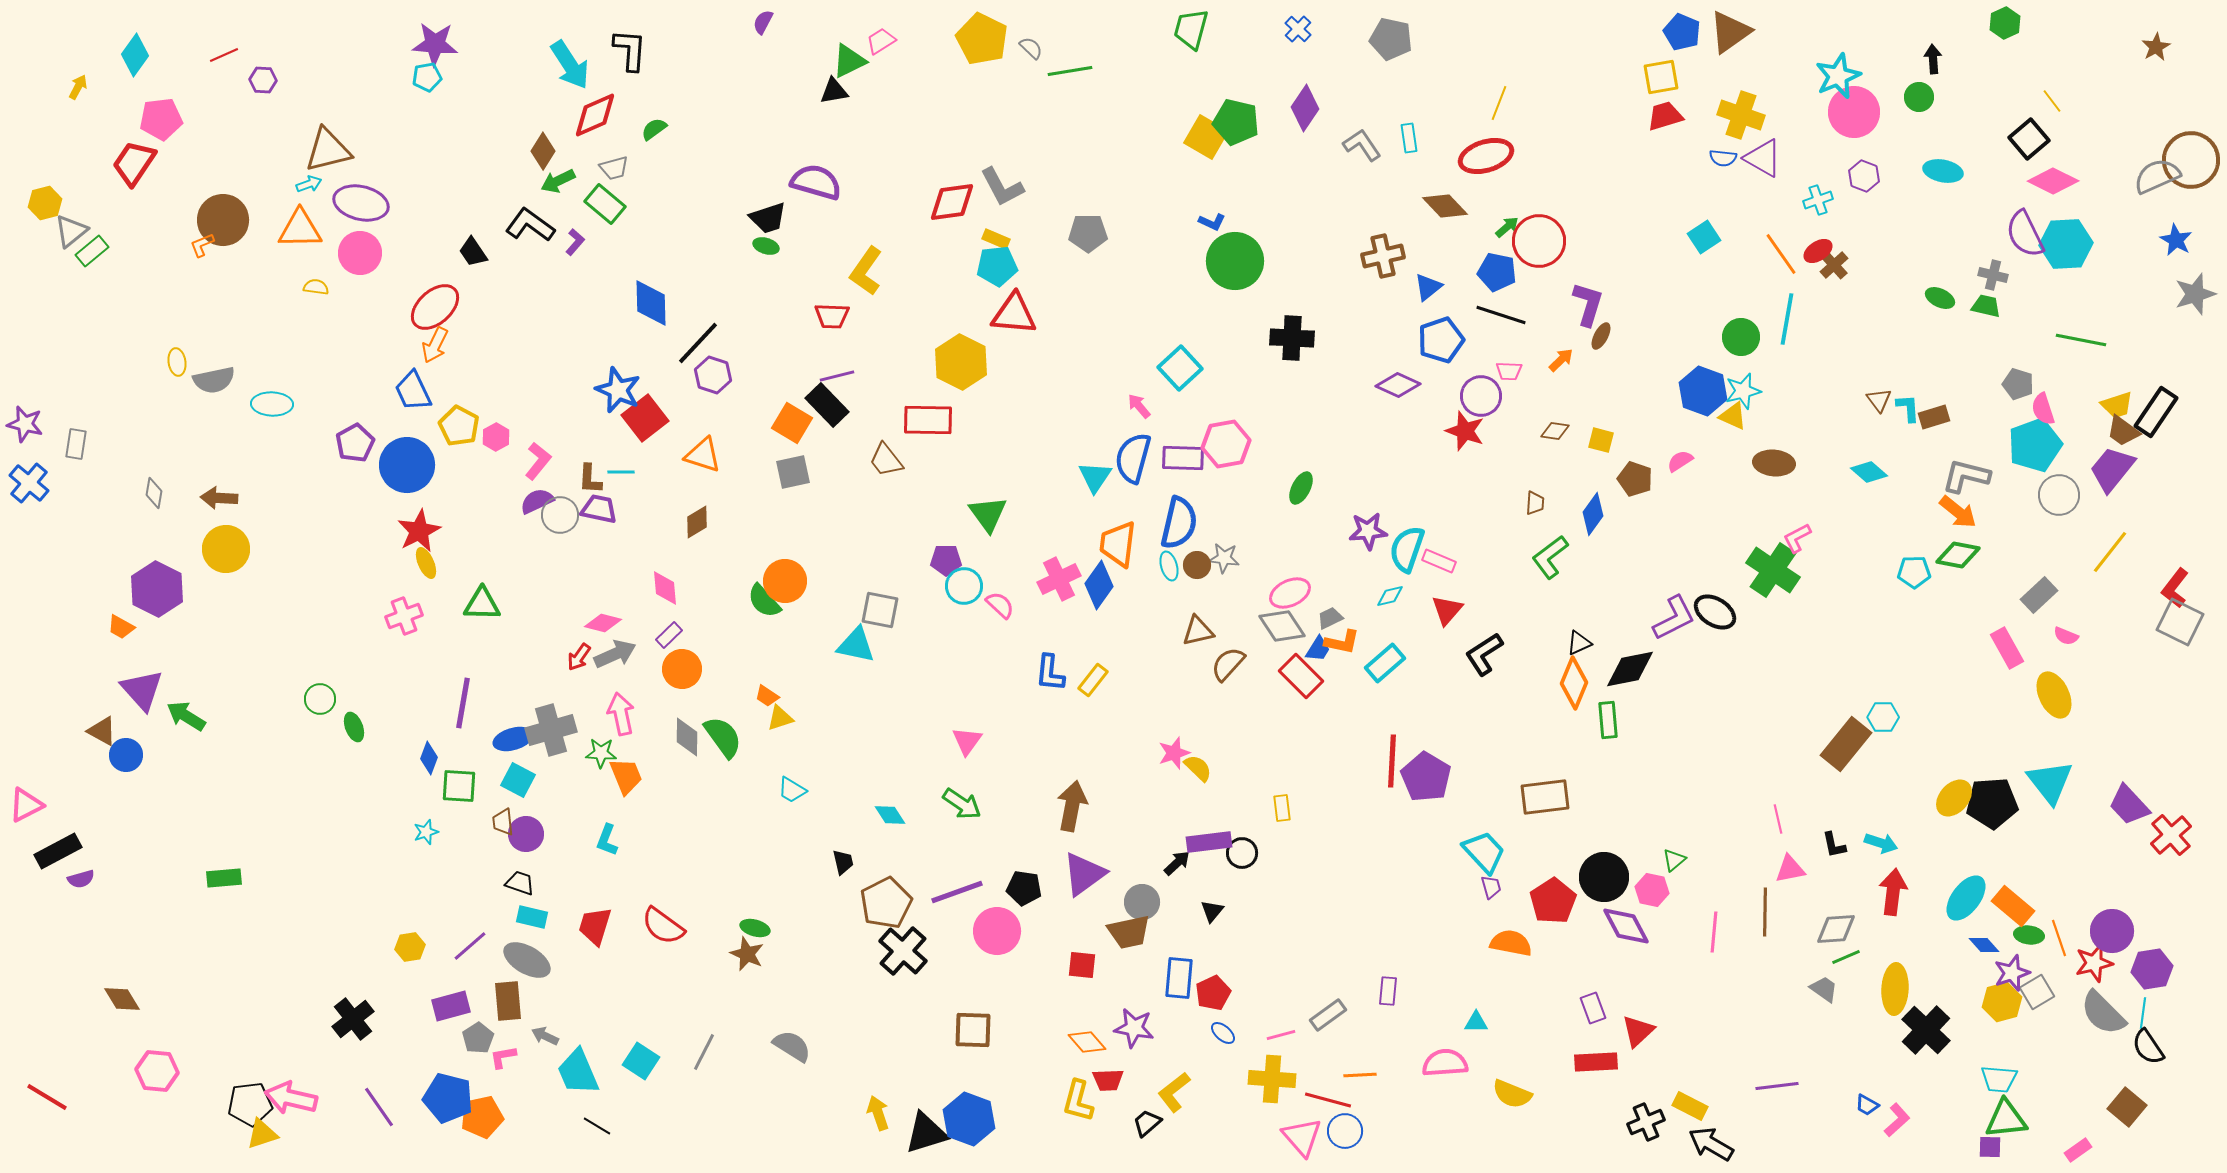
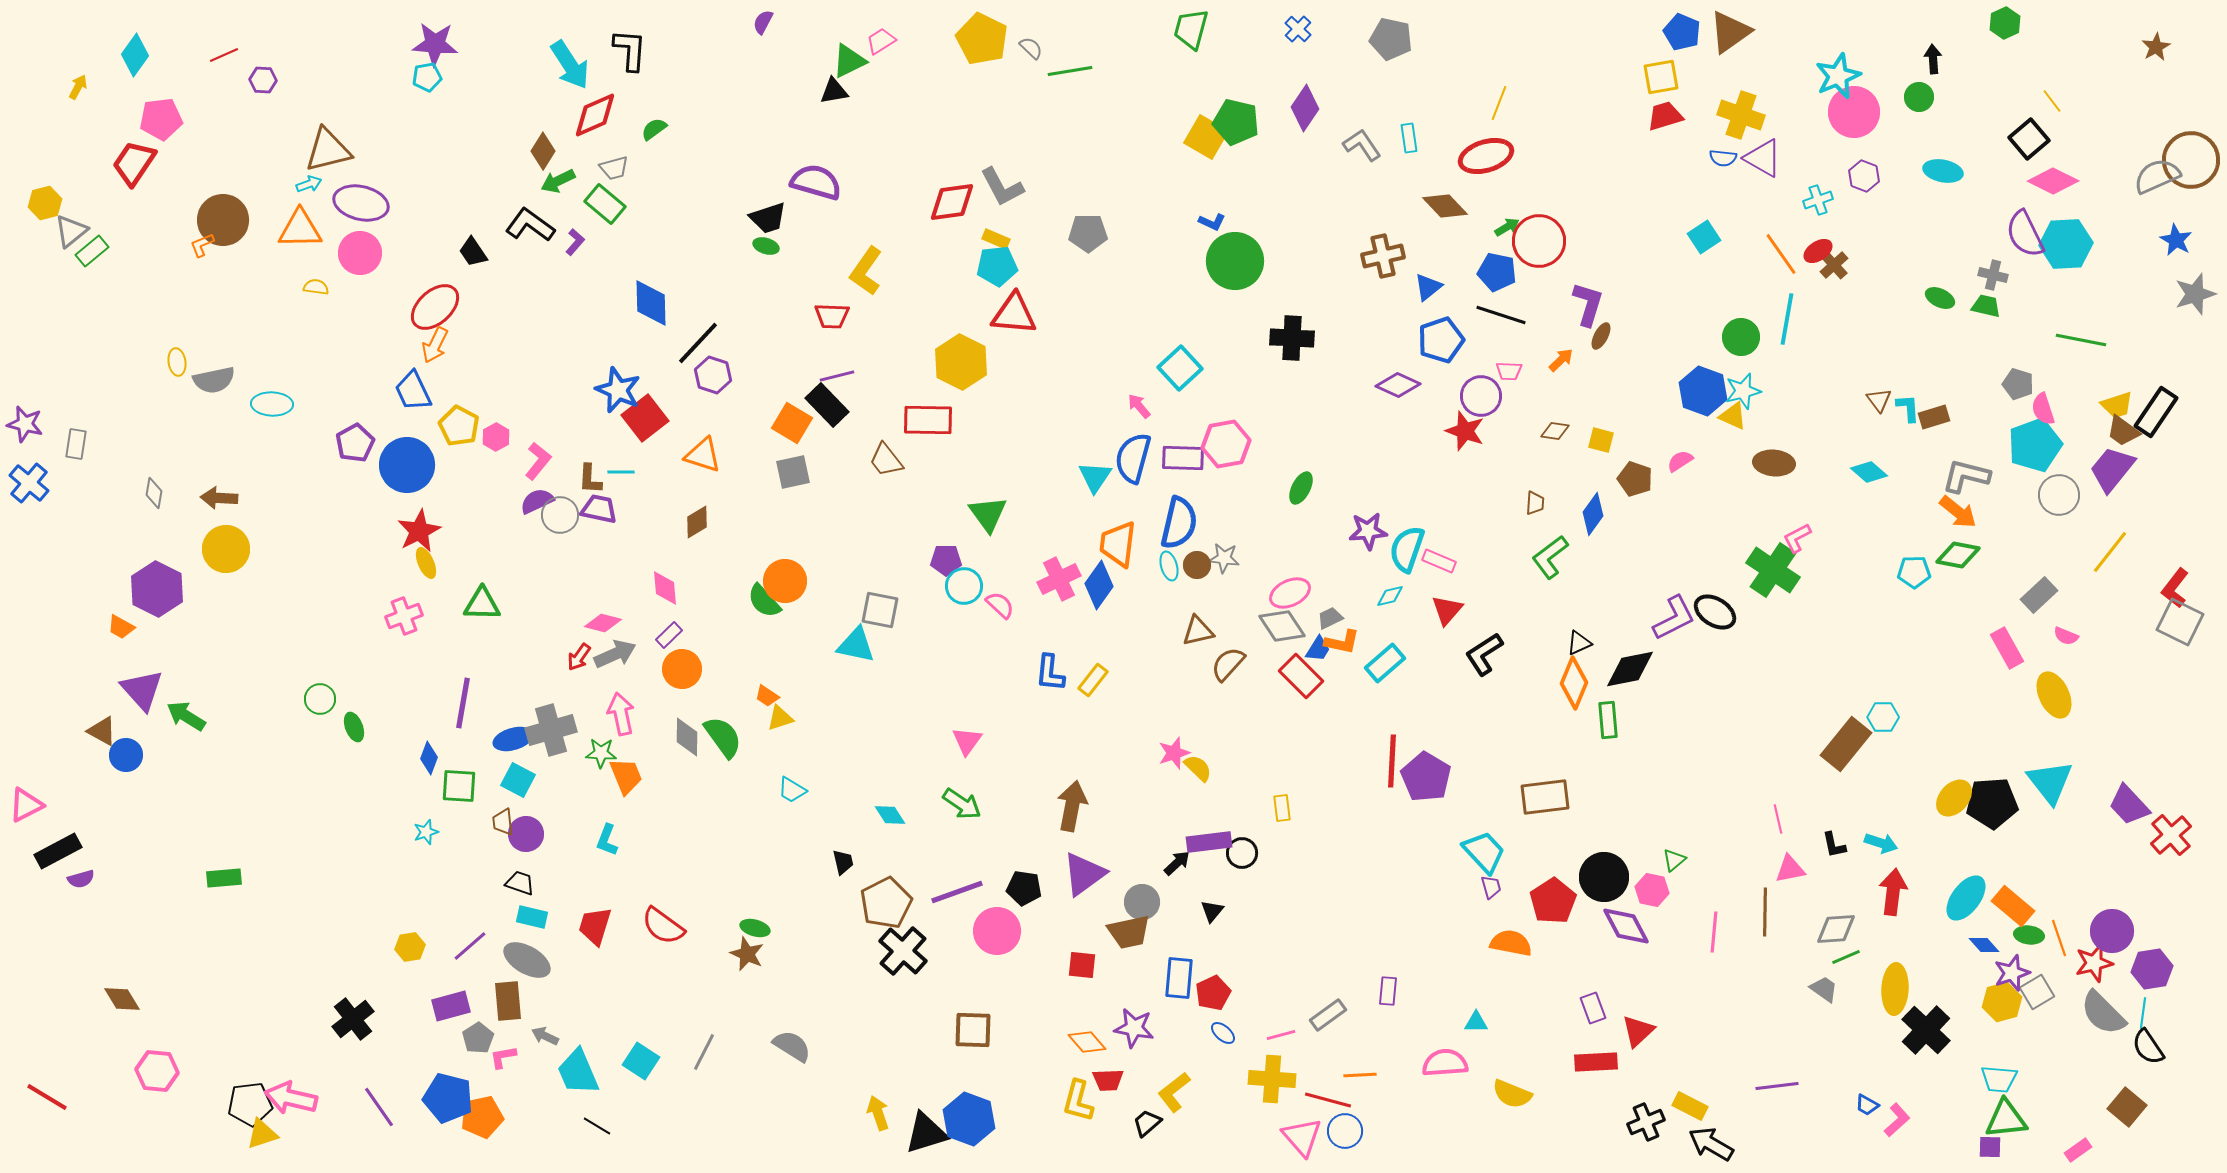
green arrow at (1507, 227): rotated 10 degrees clockwise
